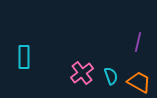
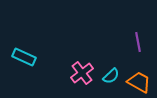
purple line: rotated 24 degrees counterclockwise
cyan rectangle: rotated 65 degrees counterclockwise
cyan semicircle: rotated 66 degrees clockwise
